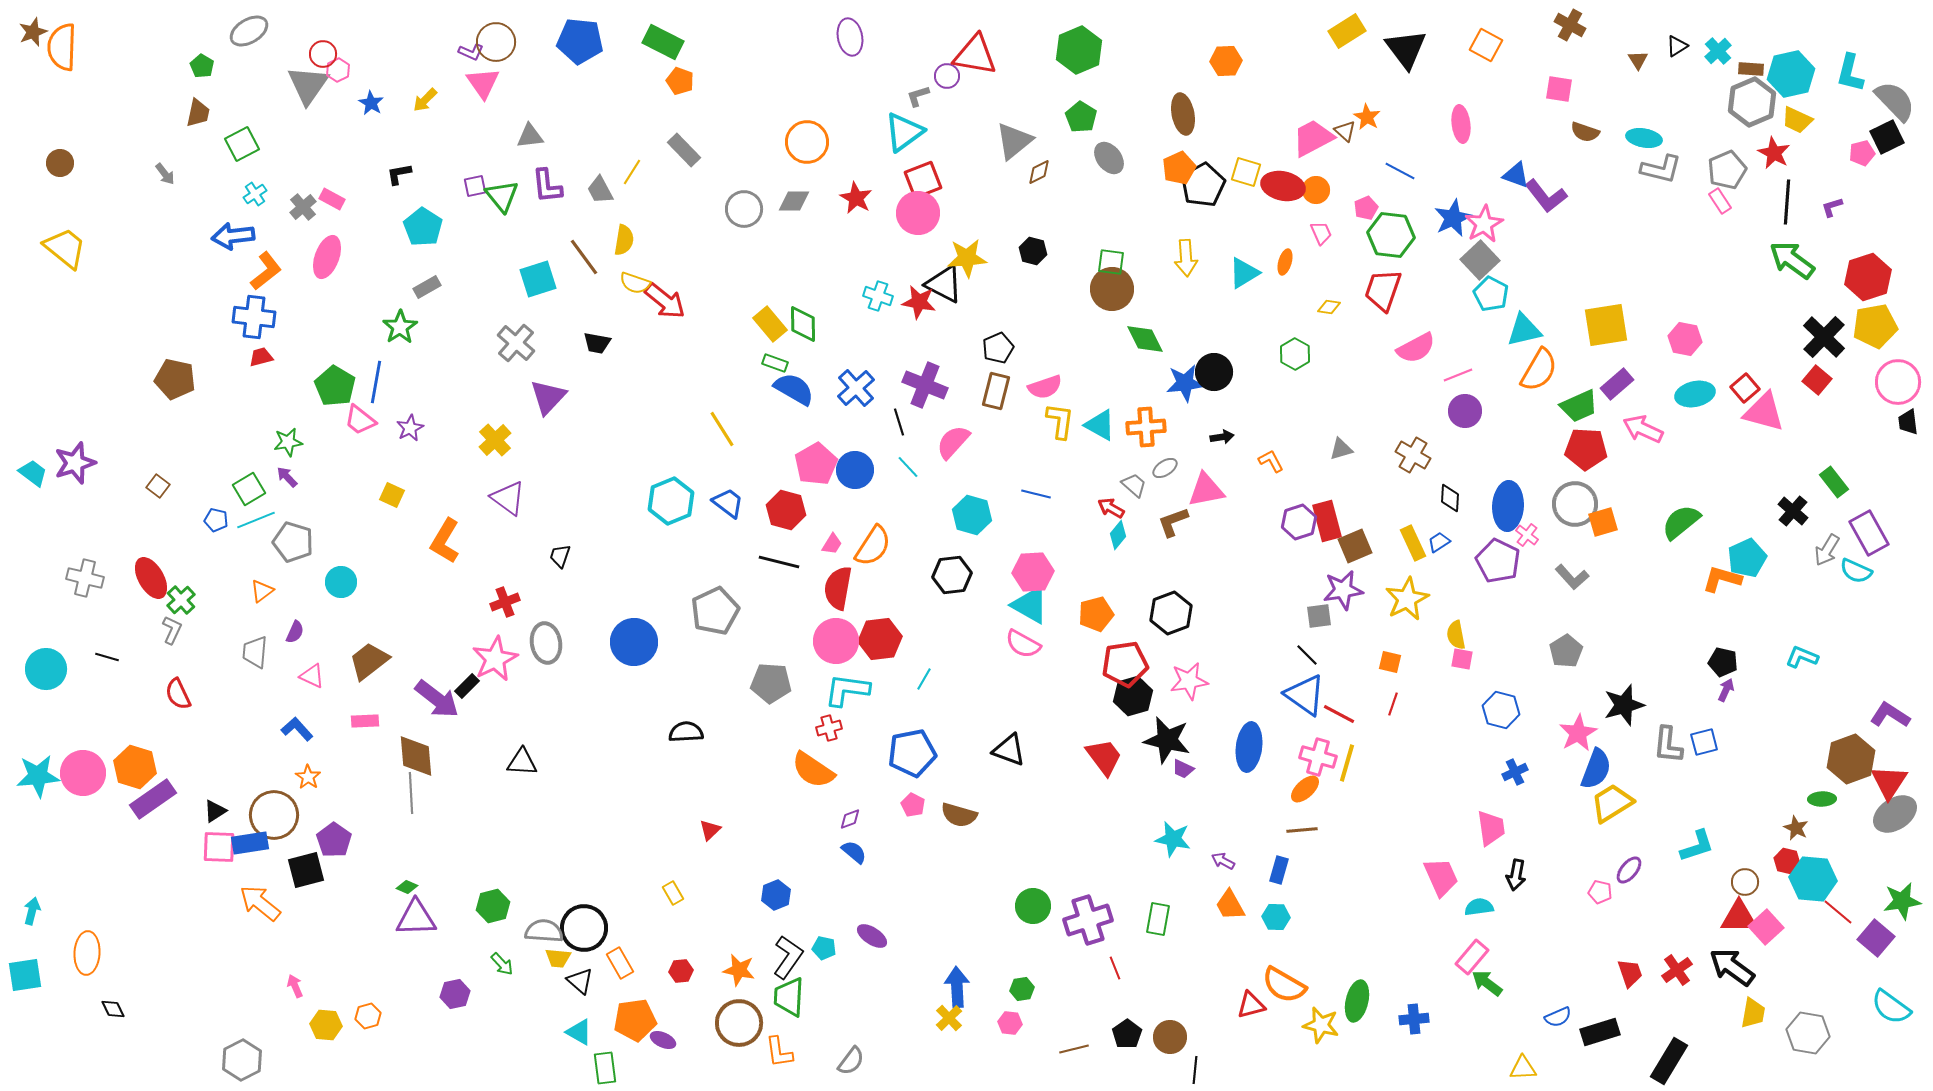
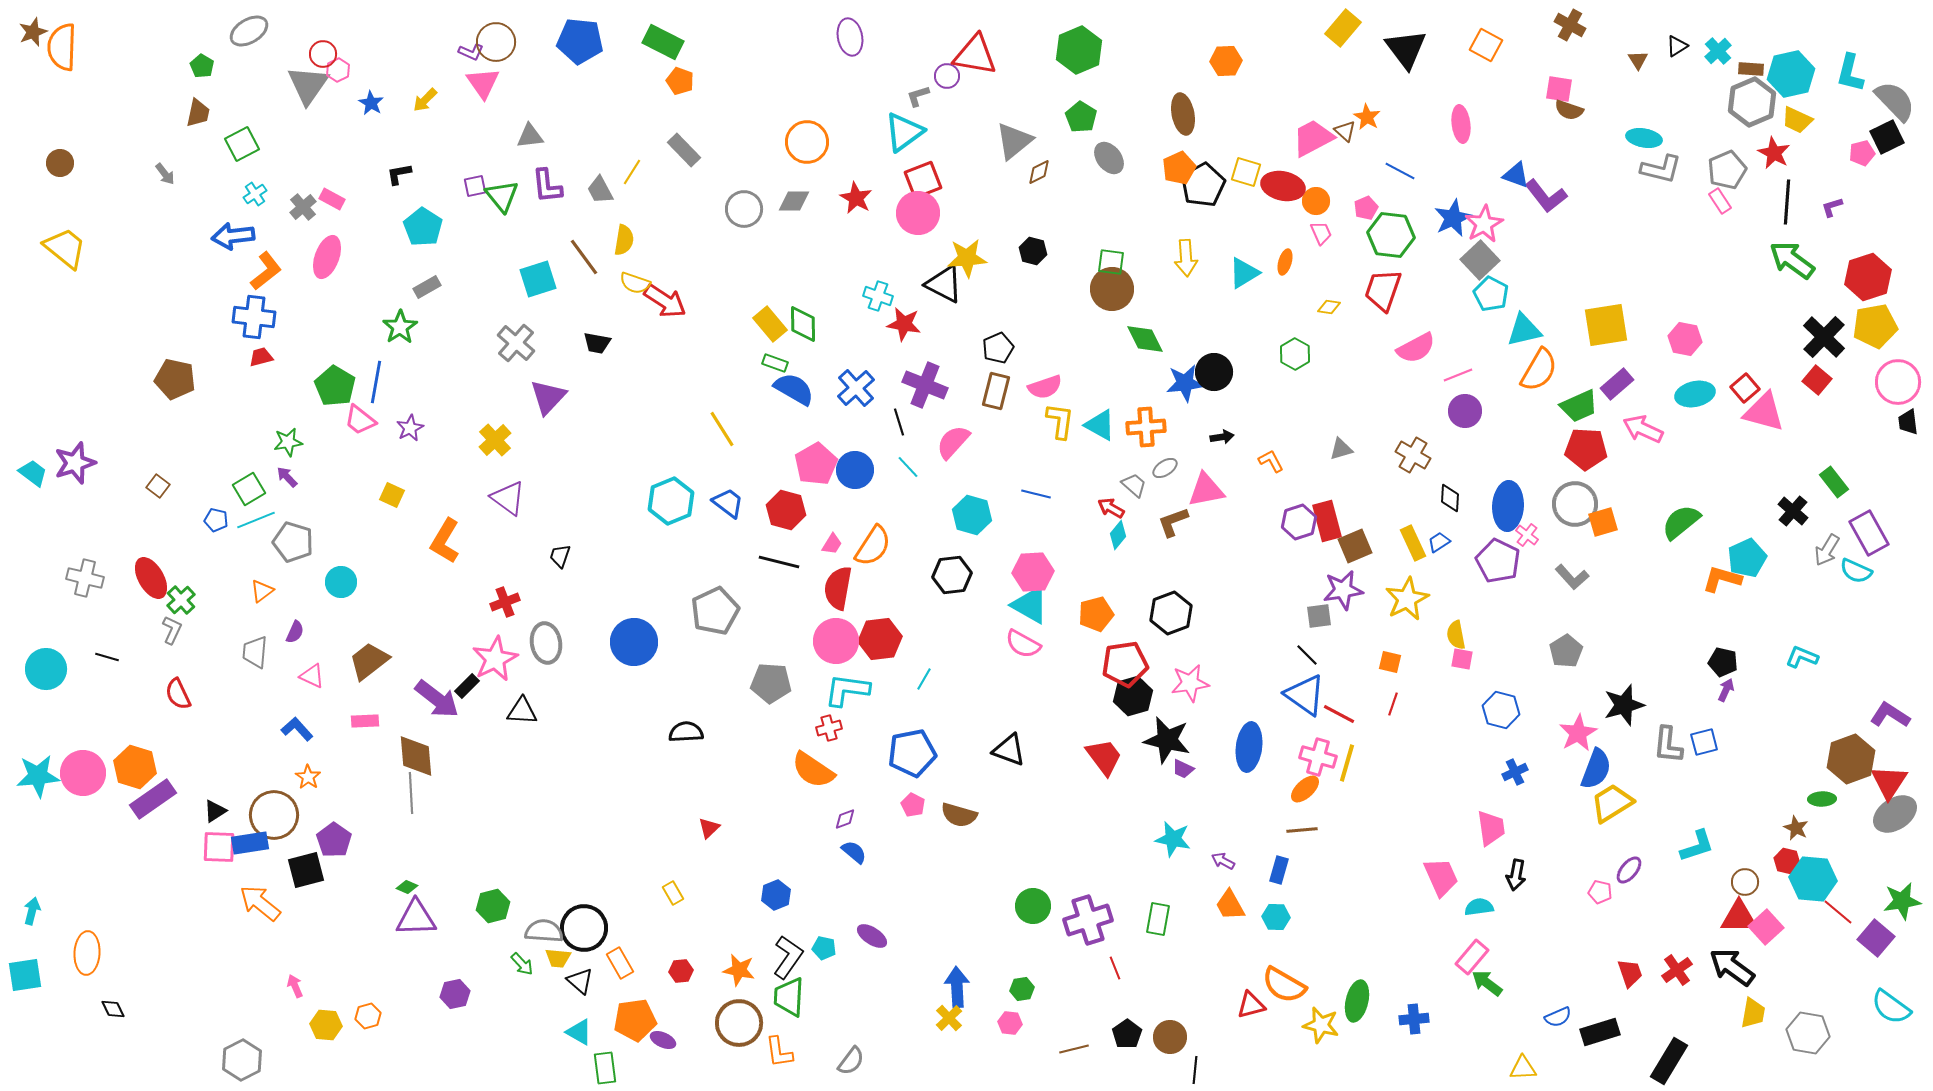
yellow rectangle at (1347, 31): moved 4 px left, 3 px up; rotated 18 degrees counterclockwise
brown semicircle at (1585, 132): moved 16 px left, 22 px up
orange circle at (1316, 190): moved 11 px down
red arrow at (665, 301): rotated 6 degrees counterclockwise
red star at (919, 302): moved 15 px left, 22 px down
pink star at (1189, 681): moved 1 px right, 2 px down
black triangle at (522, 762): moved 51 px up
purple diamond at (850, 819): moved 5 px left
red triangle at (710, 830): moved 1 px left, 2 px up
green arrow at (502, 964): moved 20 px right
